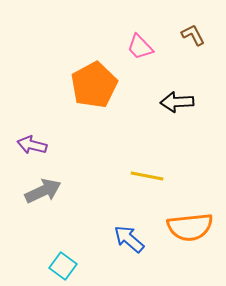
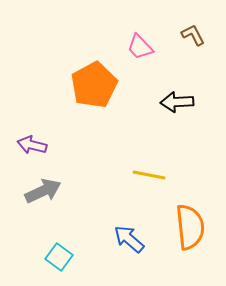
yellow line: moved 2 px right, 1 px up
orange semicircle: rotated 90 degrees counterclockwise
cyan square: moved 4 px left, 9 px up
